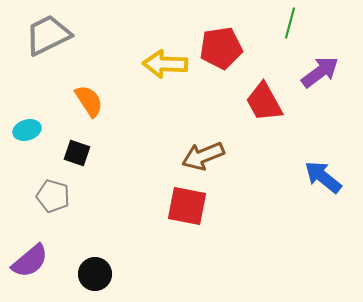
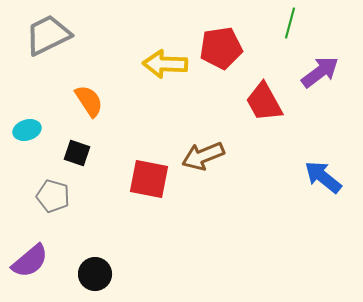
red square: moved 38 px left, 27 px up
